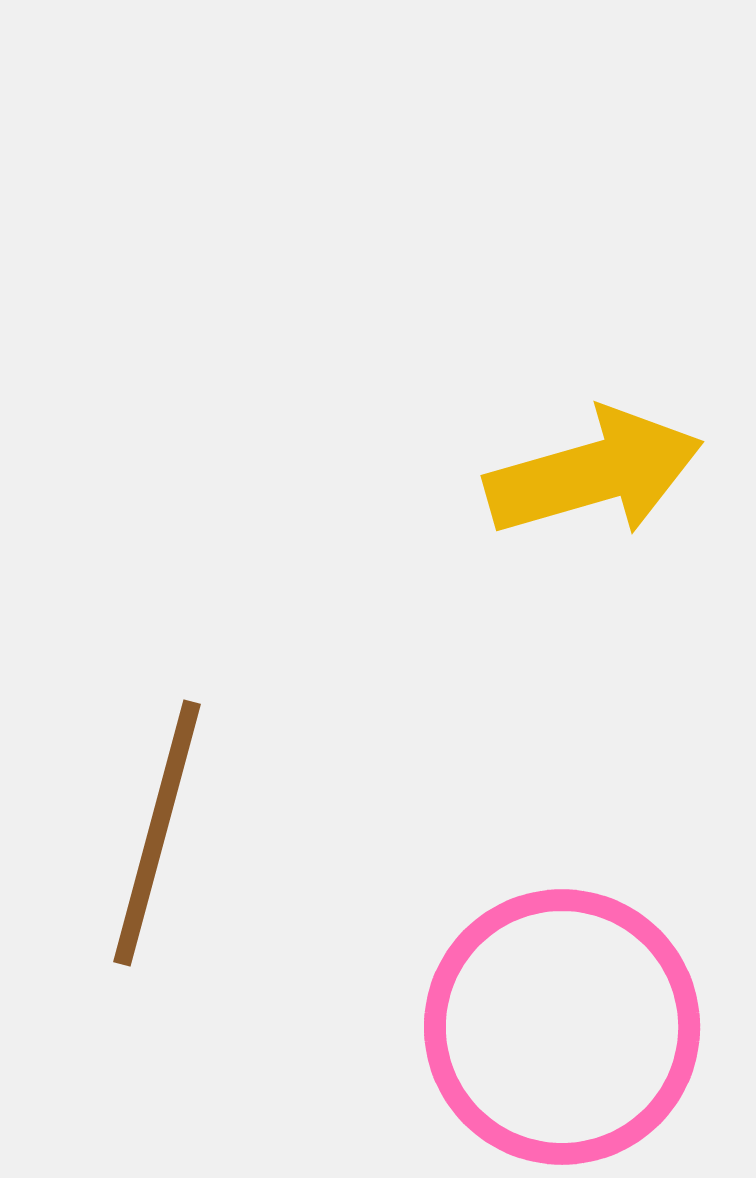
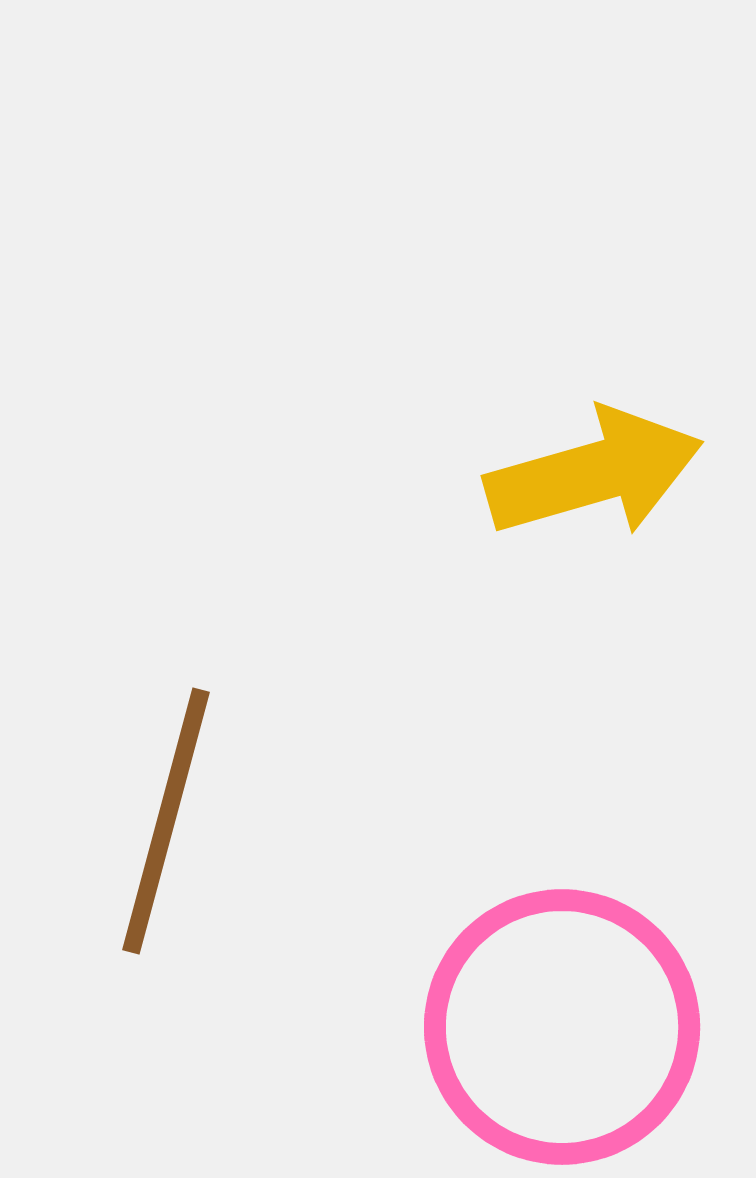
brown line: moved 9 px right, 12 px up
